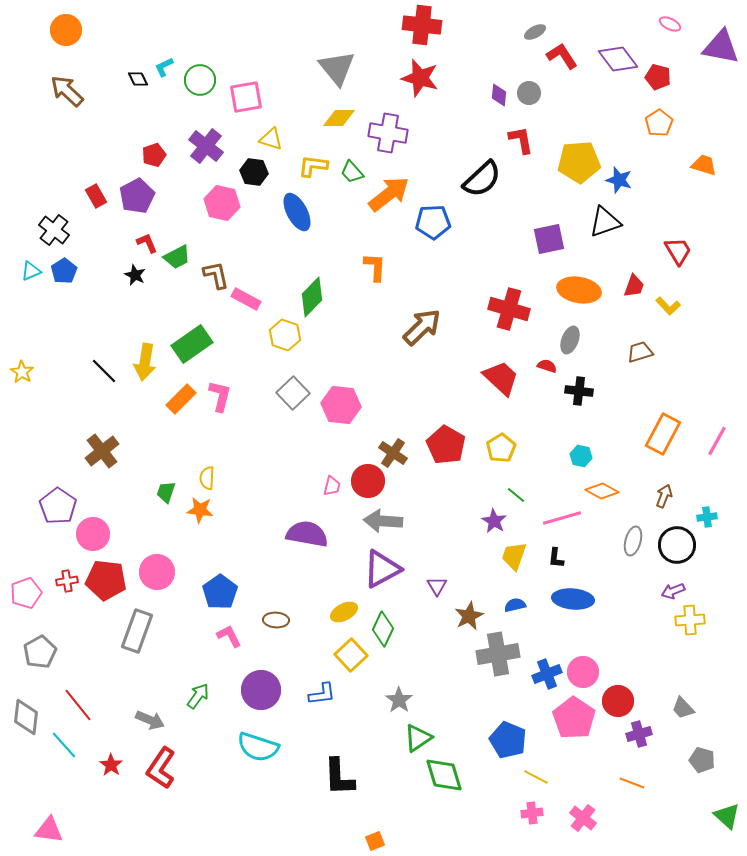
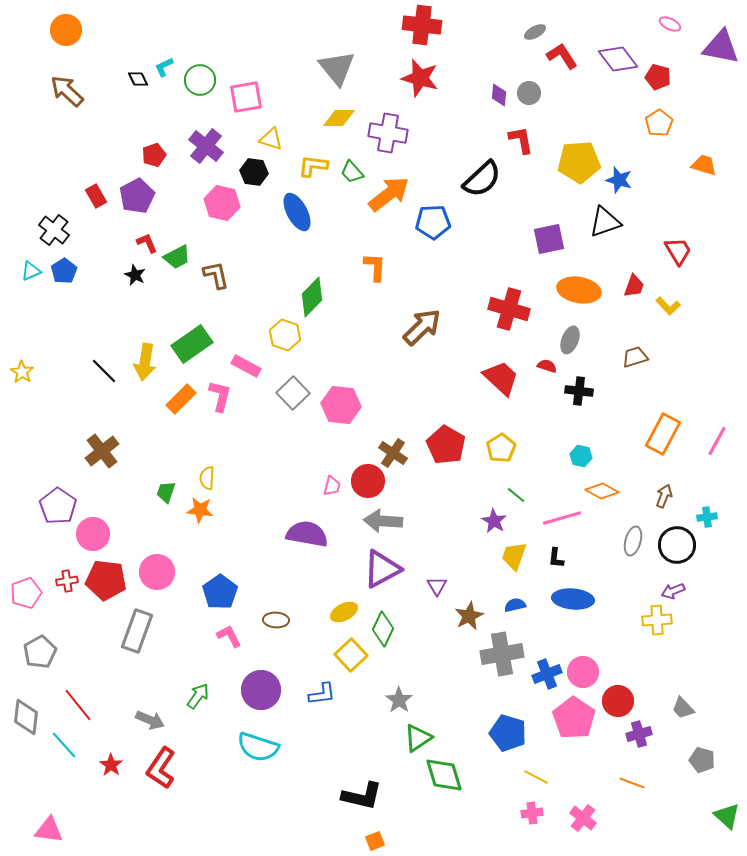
pink rectangle at (246, 299): moved 67 px down
brown trapezoid at (640, 352): moved 5 px left, 5 px down
yellow cross at (690, 620): moved 33 px left
gray cross at (498, 654): moved 4 px right
blue pentagon at (508, 740): moved 7 px up; rotated 6 degrees counterclockwise
black L-shape at (339, 777): moved 23 px right, 19 px down; rotated 75 degrees counterclockwise
